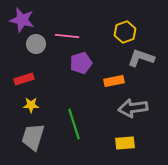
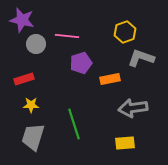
orange rectangle: moved 4 px left, 2 px up
